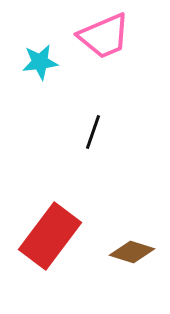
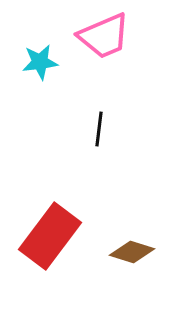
black line: moved 6 px right, 3 px up; rotated 12 degrees counterclockwise
